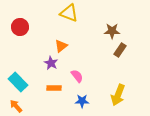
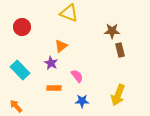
red circle: moved 2 px right
brown rectangle: rotated 48 degrees counterclockwise
cyan rectangle: moved 2 px right, 12 px up
